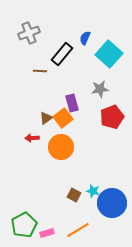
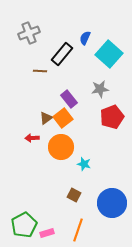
purple rectangle: moved 3 px left, 4 px up; rotated 24 degrees counterclockwise
cyan star: moved 9 px left, 27 px up
orange line: rotated 40 degrees counterclockwise
